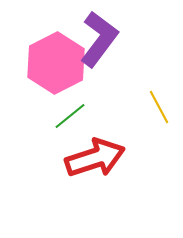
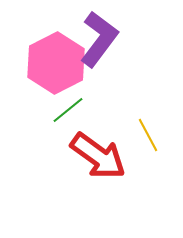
yellow line: moved 11 px left, 28 px down
green line: moved 2 px left, 6 px up
red arrow: moved 3 px right, 2 px up; rotated 54 degrees clockwise
